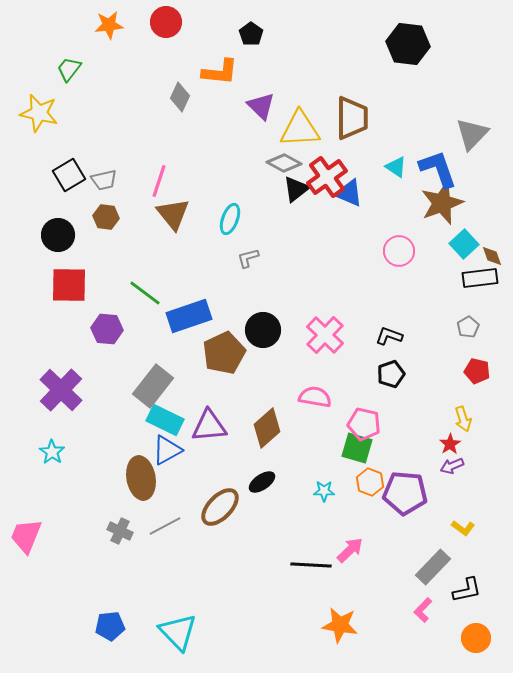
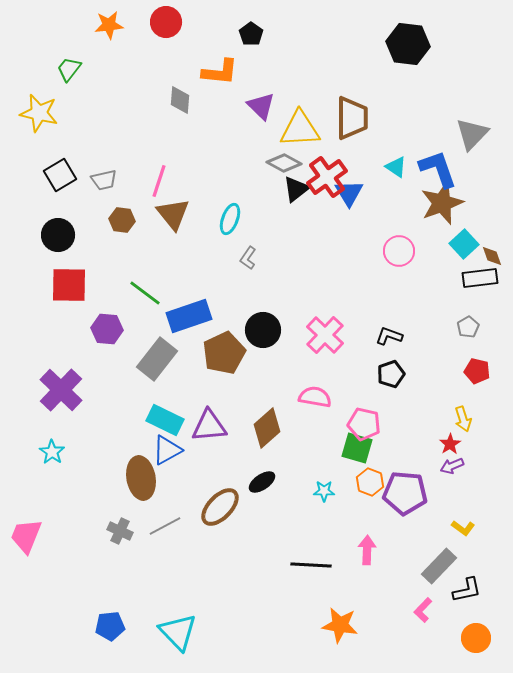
gray diamond at (180, 97): moved 3 px down; rotated 20 degrees counterclockwise
black square at (69, 175): moved 9 px left
blue triangle at (349, 193): rotated 36 degrees clockwise
brown hexagon at (106, 217): moved 16 px right, 3 px down
gray L-shape at (248, 258): rotated 40 degrees counterclockwise
gray rectangle at (153, 386): moved 4 px right, 27 px up
pink arrow at (350, 550): moved 17 px right; rotated 44 degrees counterclockwise
gray rectangle at (433, 567): moved 6 px right, 1 px up
